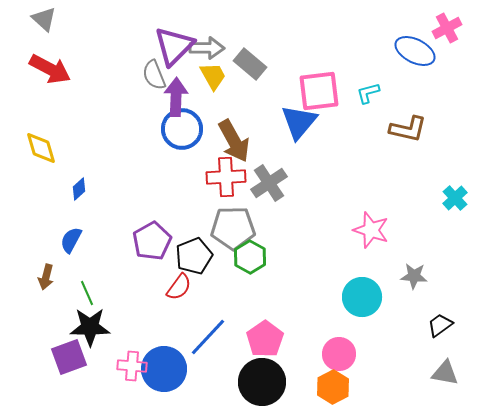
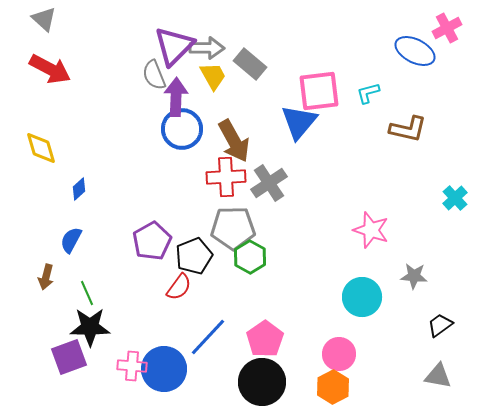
gray triangle at (445, 373): moved 7 px left, 3 px down
